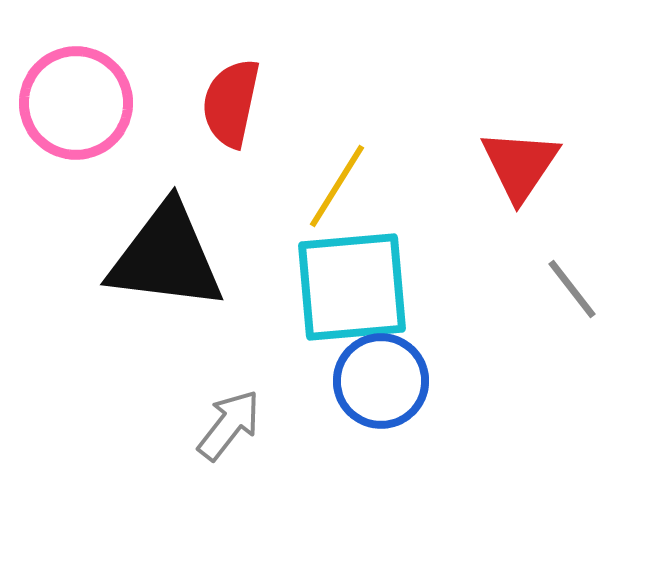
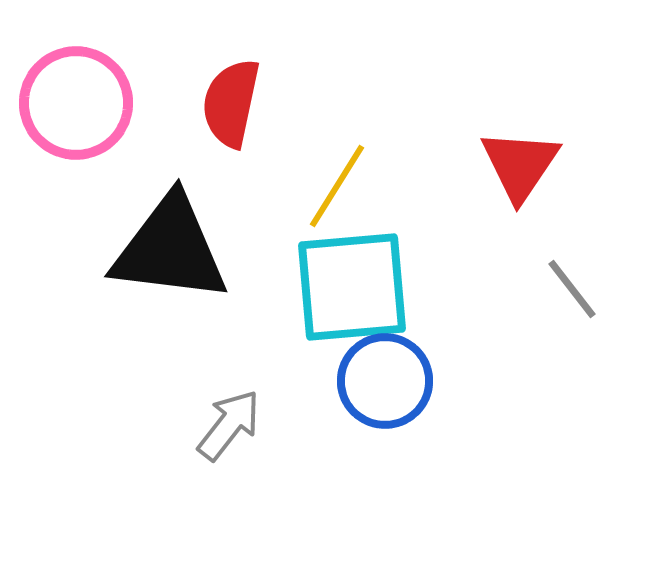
black triangle: moved 4 px right, 8 px up
blue circle: moved 4 px right
